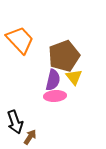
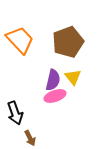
brown pentagon: moved 4 px right, 14 px up
yellow triangle: moved 1 px left
pink ellipse: rotated 15 degrees counterclockwise
black arrow: moved 9 px up
brown arrow: moved 1 px down; rotated 119 degrees clockwise
